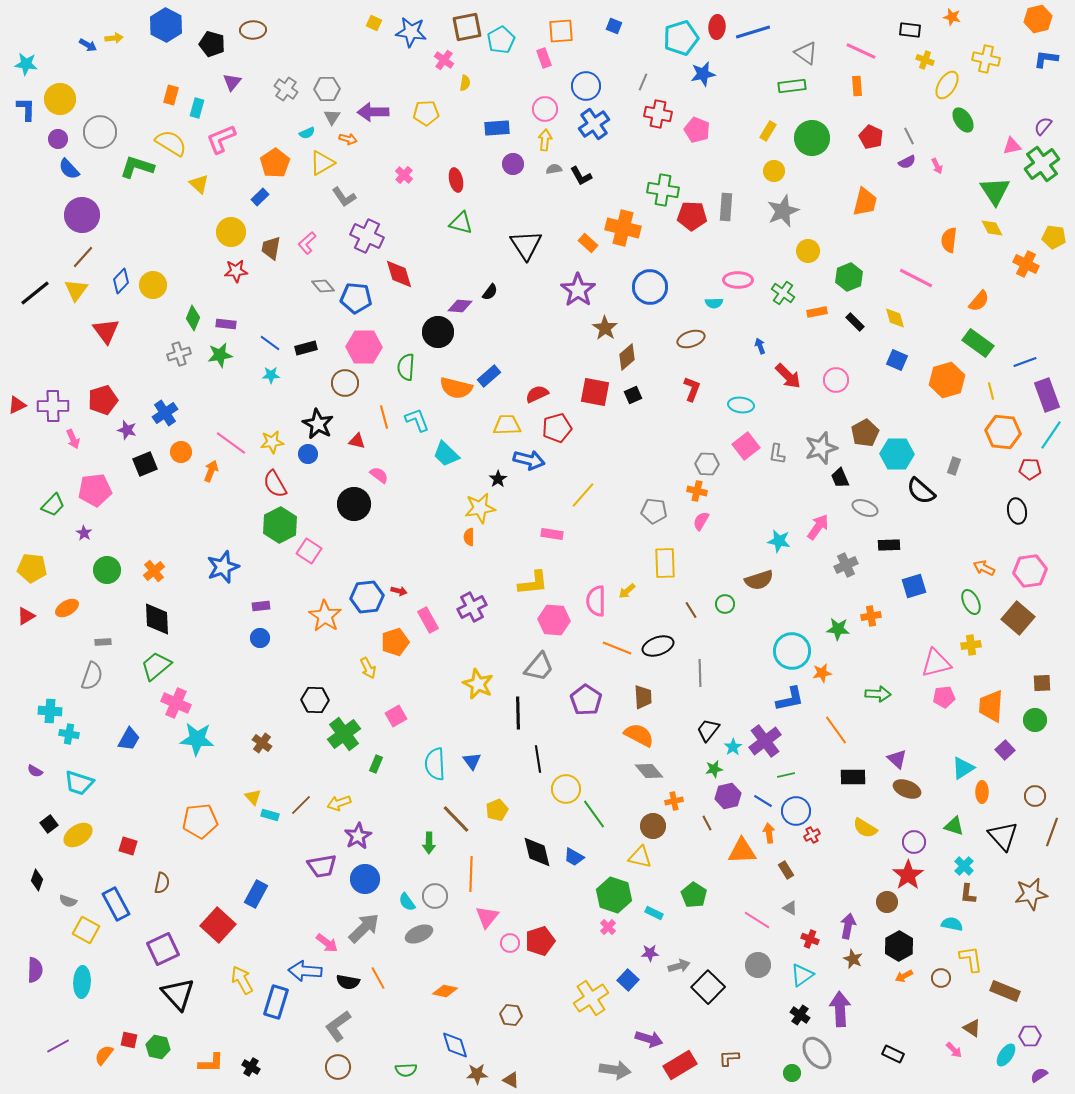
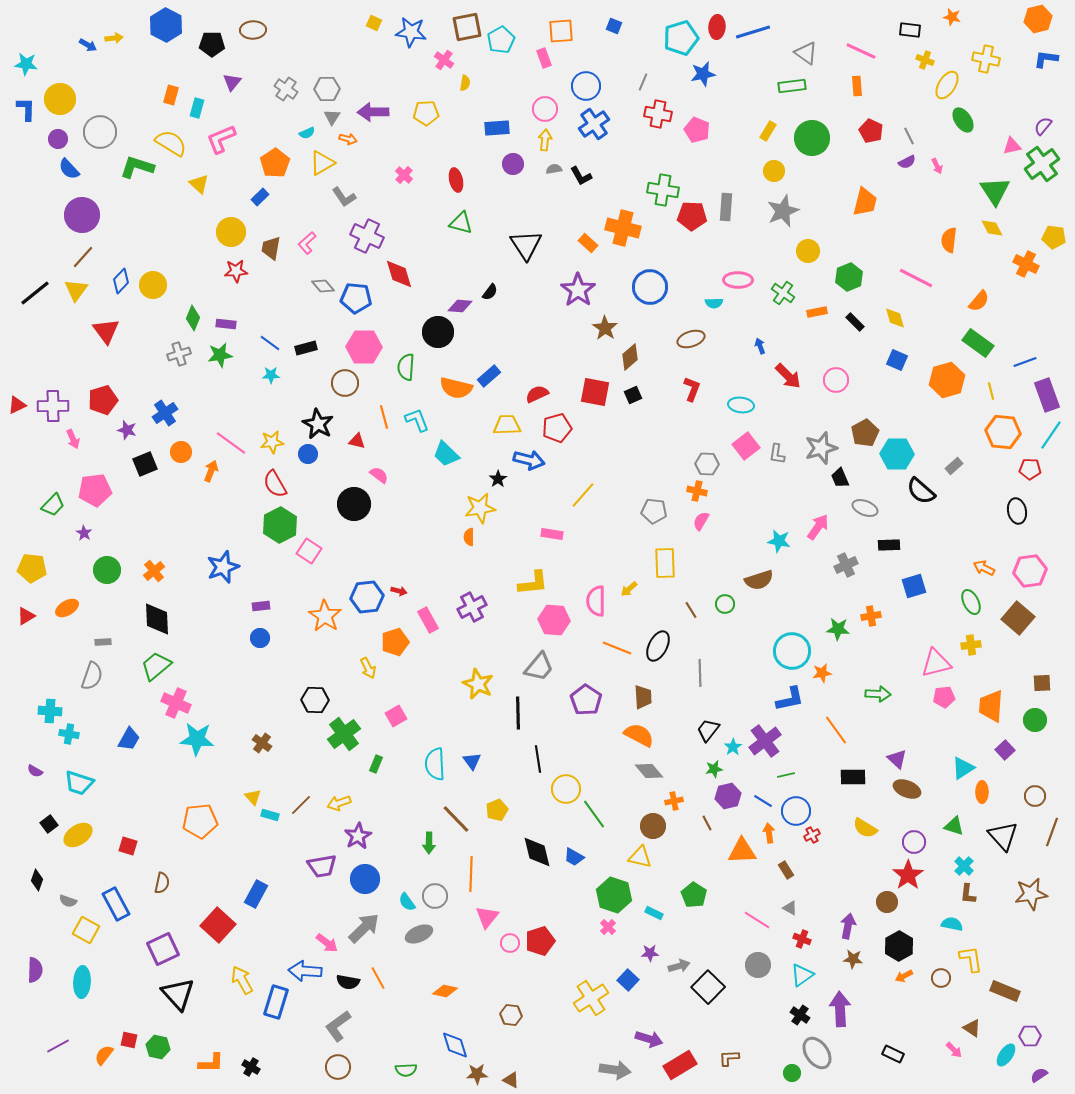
black pentagon at (212, 44): rotated 15 degrees counterclockwise
red pentagon at (871, 137): moved 6 px up
brown diamond at (627, 357): moved 3 px right
gray rectangle at (954, 466): rotated 30 degrees clockwise
yellow arrow at (627, 591): moved 2 px right, 2 px up
black ellipse at (658, 646): rotated 44 degrees counterclockwise
red cross at (810, 939): moved 8 px left
brown star at (853, 959): rotated 18 degrees counterclockwise
